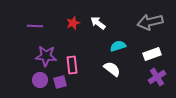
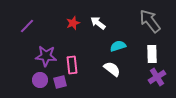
gray arrow: moved 1 px up; rotated 65 degrees clockwise
purple line: moved 8 px left; rotated 49 degrees counterclockwise
white rectangle: rotated 72 degrees counterclockwise
